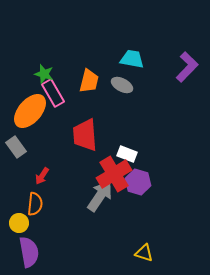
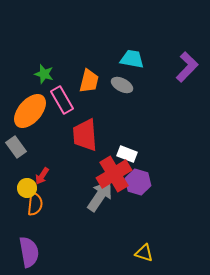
pink rectangle: moved 9 px right, 7 px down
yellow circle: moved 8 px right, 35 px up
